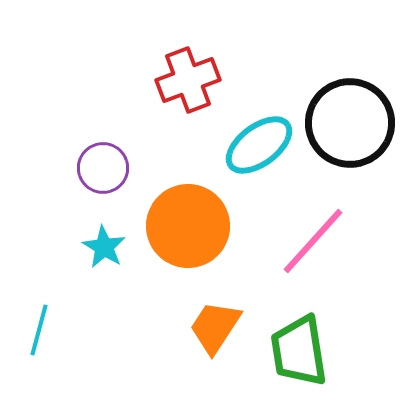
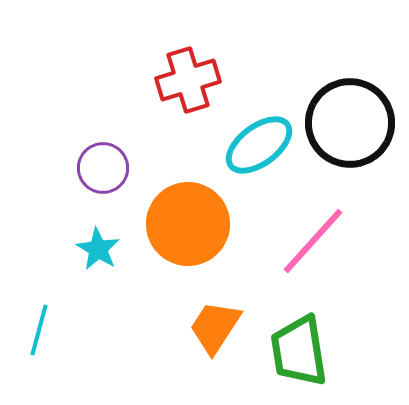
red cross: rotated 4 degrees clockwise
orange circle: moved 2 px up
cyan star: moved 6 px left, 2 px down
